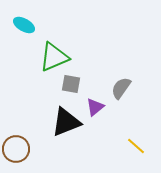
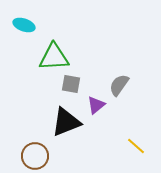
cyan ellipse: rotated 10 degrees counterclockwise
green triangle: rotated 20 degrees clockwise
gray semicircle: moved 2 px left, 3 px up
purple triangle: moved 1 px right, 2 px up
brown circle: moved 19 px right, 7 px down
